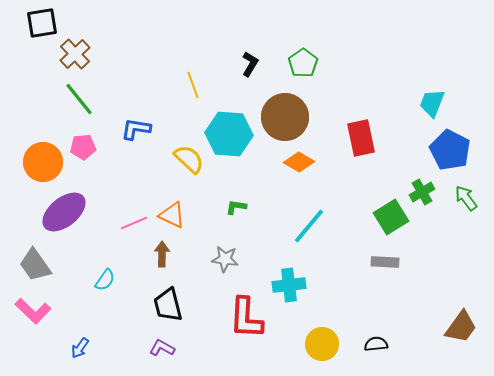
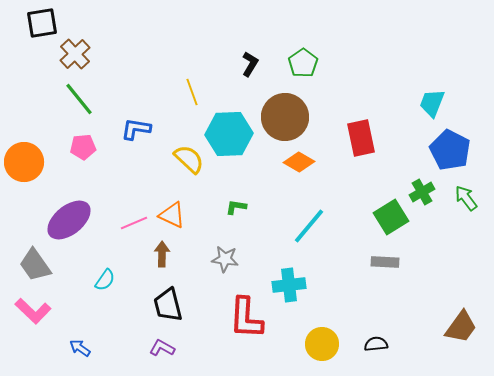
yellow line: moved 1 px left, 7 px down
cyan hexagon: rotated 6 degrees counterclockwise
orange circle: moved 19 px left
purple ellipse: moved 5 px right, 8 px down
blue arrow: rotated 90 degrees clockwise
